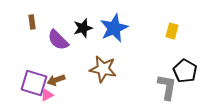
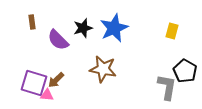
brown arrow: rotated 24 degrees counterclockwise
pink triangle: rotated 32 degrees clockwise
